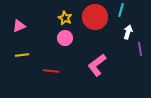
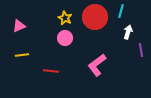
cyan line: moved 1 px down
purple line: moved 1 px right, 1 px down
